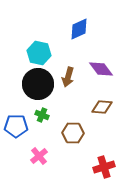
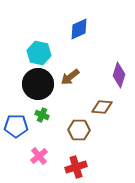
purple diamond: moved 18 px right, 6 px down; rotated 55 degrees clockwise
brown arrow: moved 2 px right; rotated 36 degrees clockwise
brown hexagon: moved 6 px right, 3 px up
red cross: moved 28 px left
